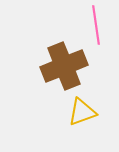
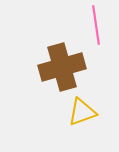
brown cross: moved 2 px left, 1 px down; rotated 6 degrees clockwise
